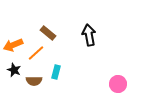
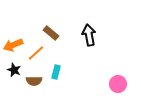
brown rectangle: moved 3 px right
